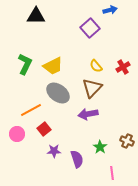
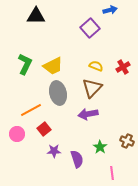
yellow semicircle: rotated 152 degrees clockwise
gray ellipse: rotated 40 degrees clockwise
